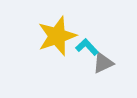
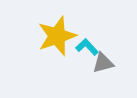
gray triangle: rotated 10 degrees clockwise
